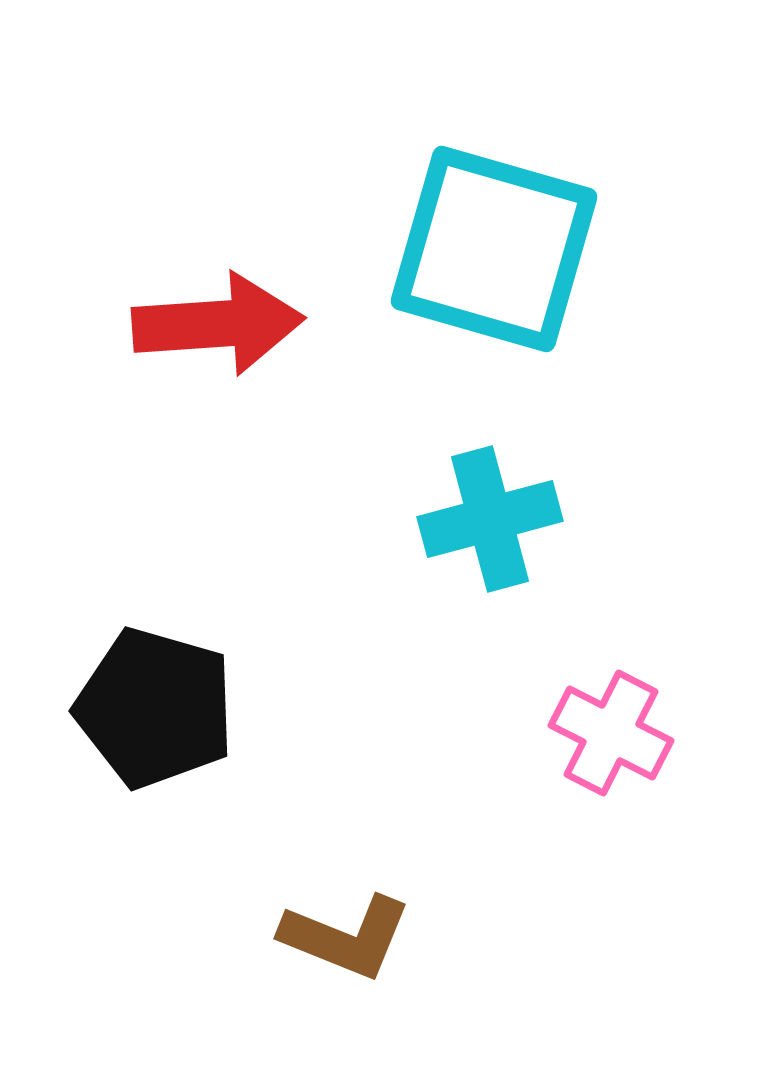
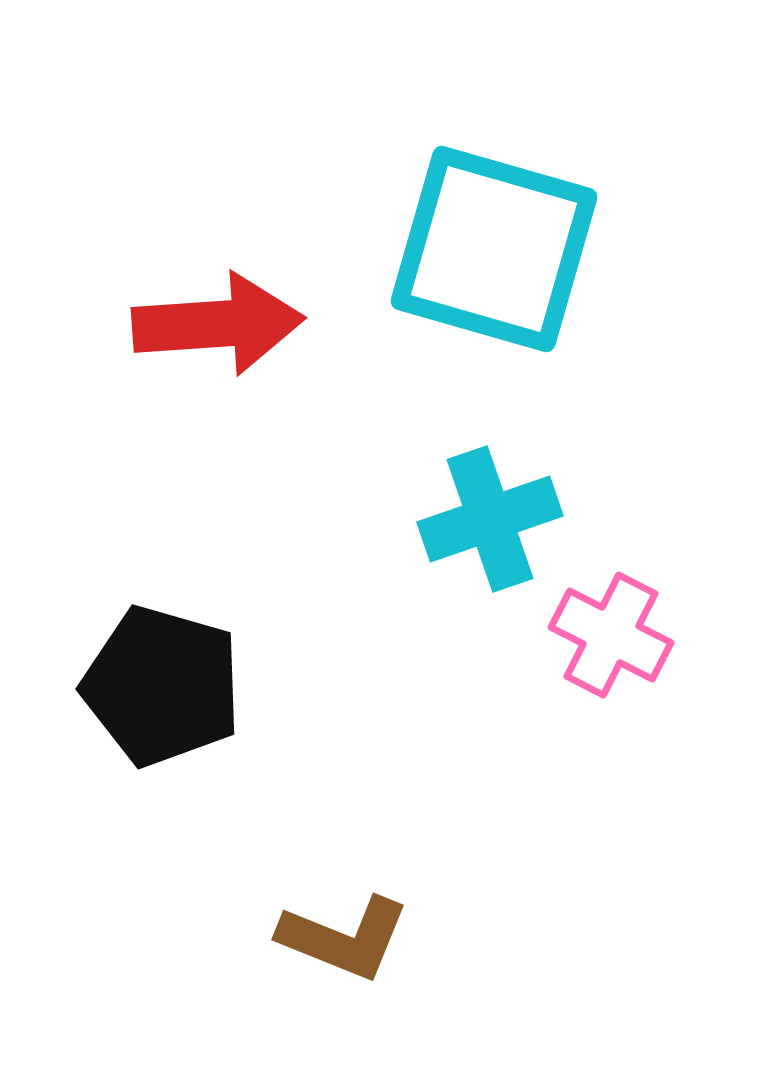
cyan cross: rotated 4 degrees counterclockwise
black pentagon: moved 7 px right, 22 px up
pink cross: moved 98 px up
brown L-shape: moved 2 px left, 1 px down
